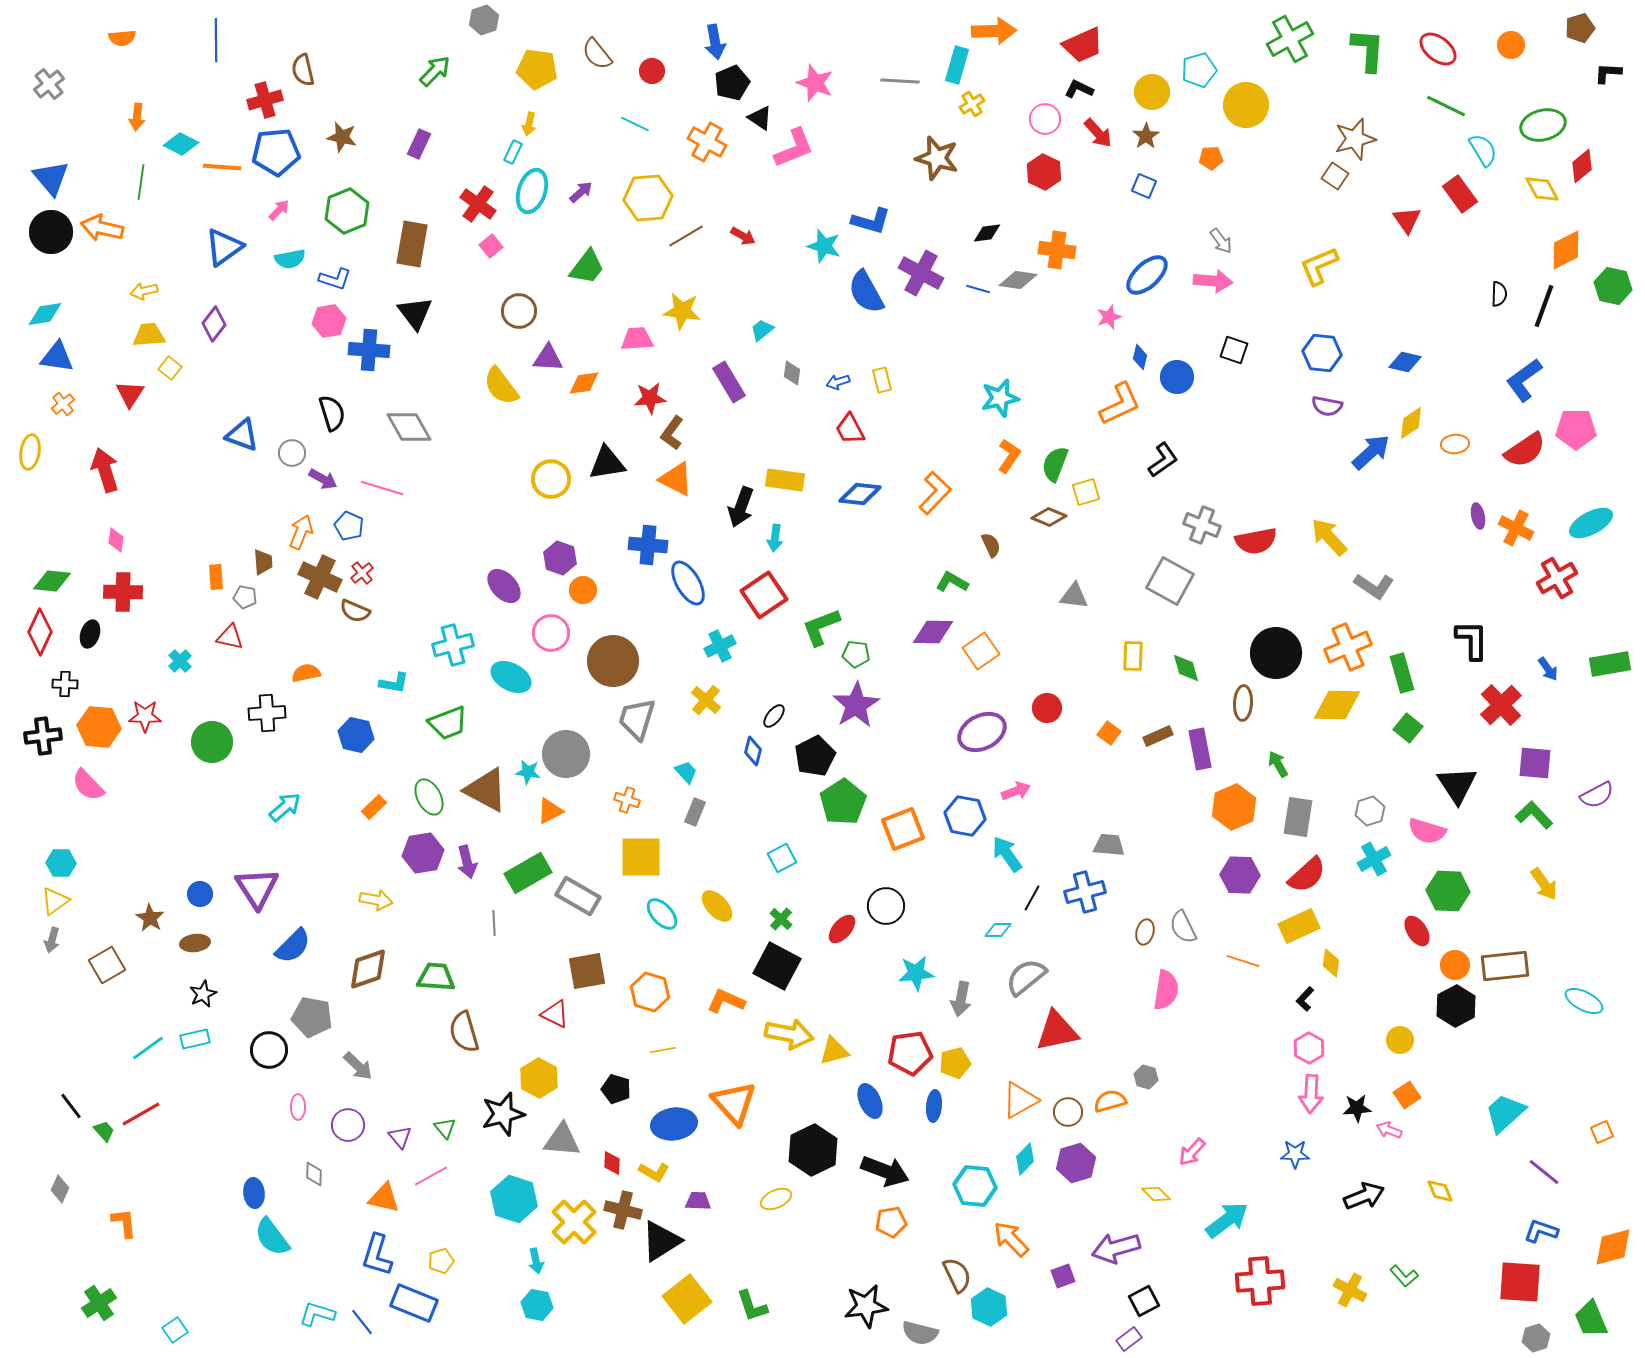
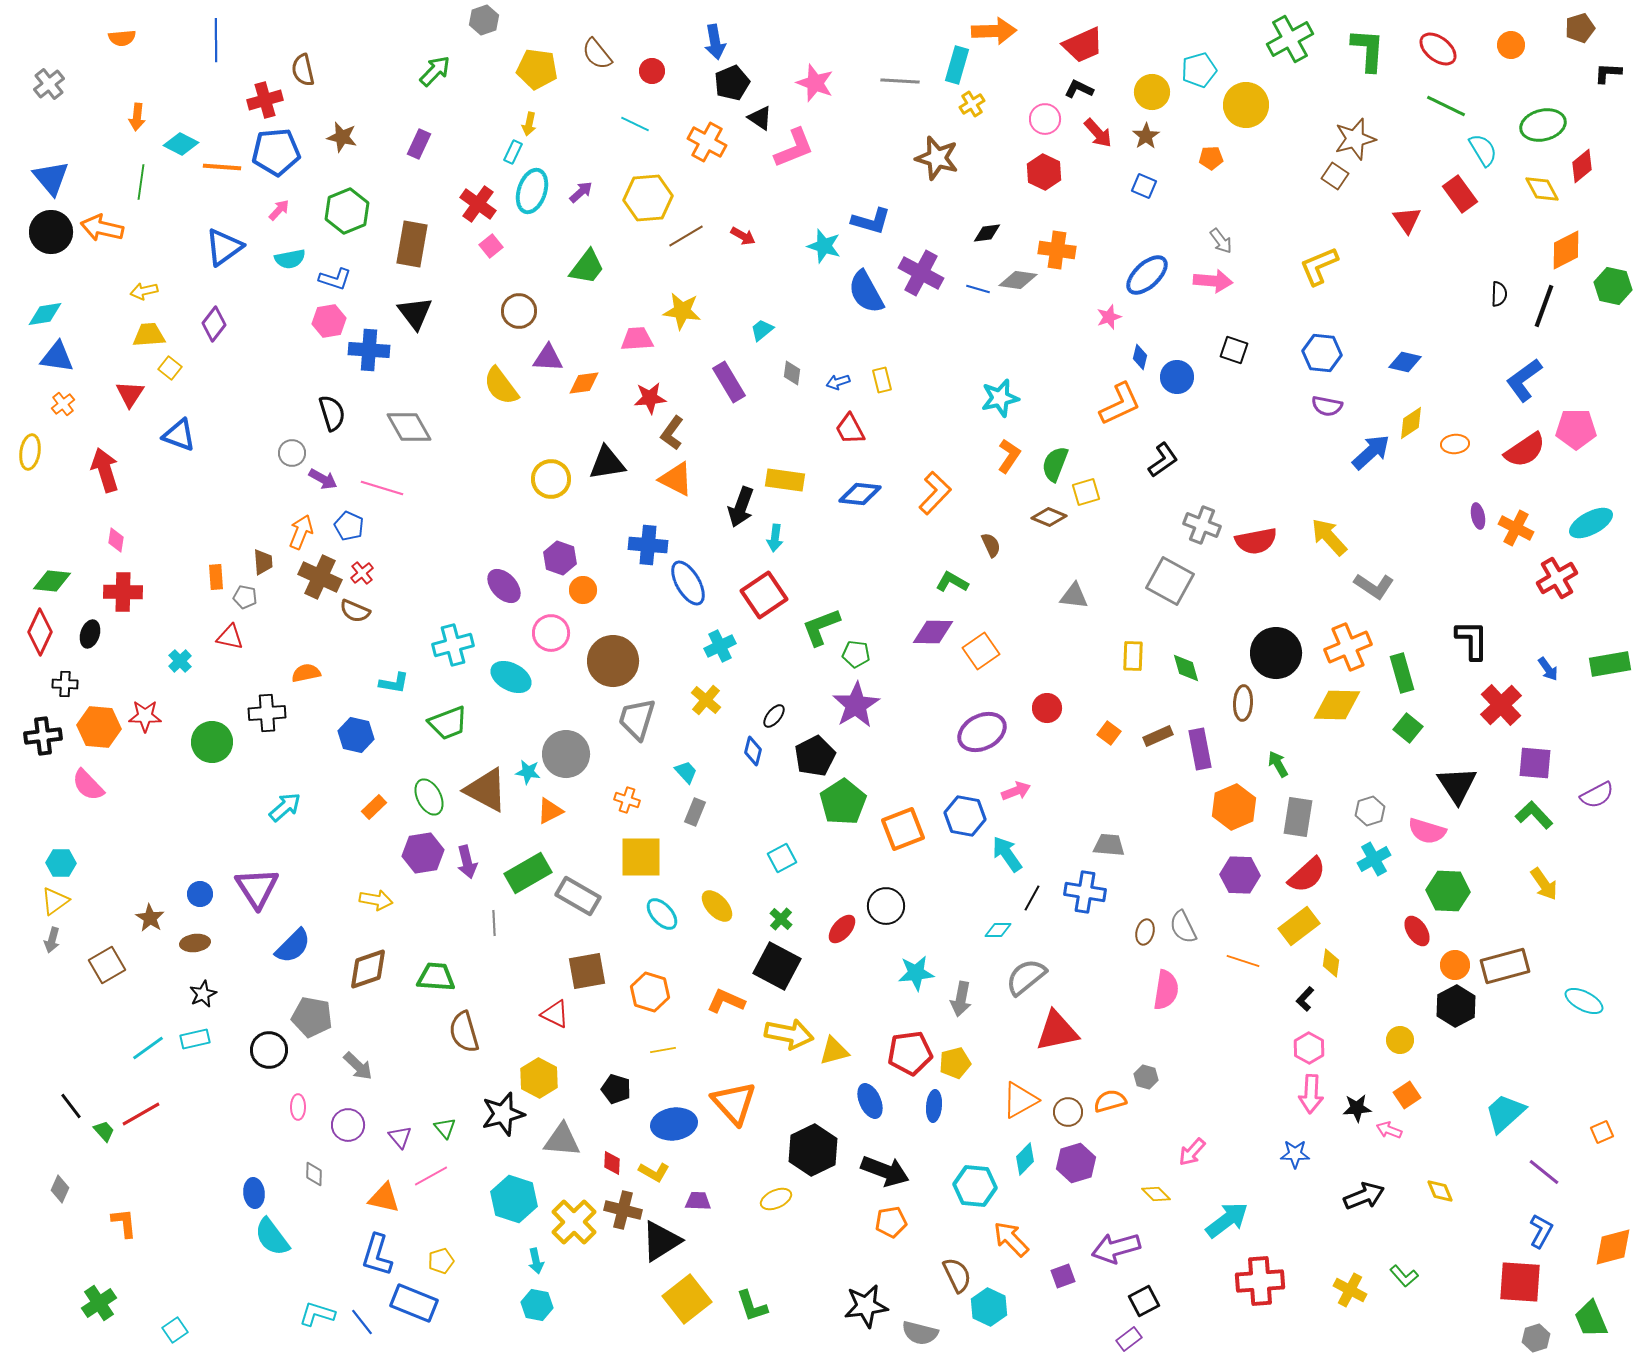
blue triangle at (242, 435): moved 63 px left
blue cross at (1085, 892): rotated 24 degrees clockwise
yellow rectangle at (1299, 926): rotated 12 degrees counterclockwise
brown rectangle at (1505, 966): rotated 9 degrees counterclockwise
blue L-shape at (1541, 1231): rotated 100 degrees clockwise
